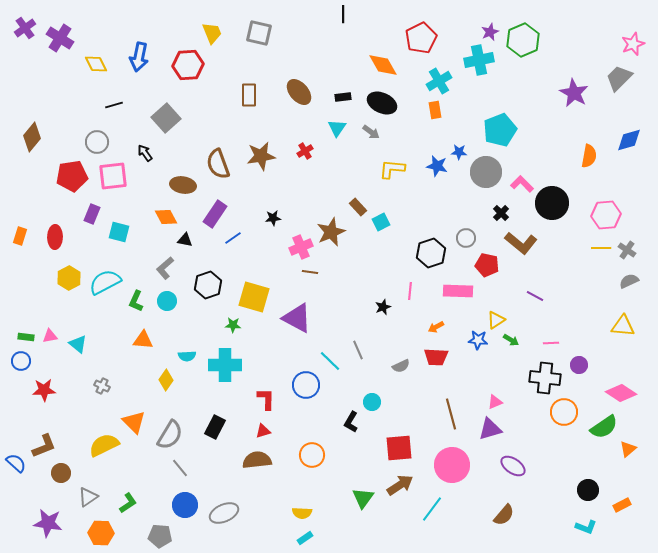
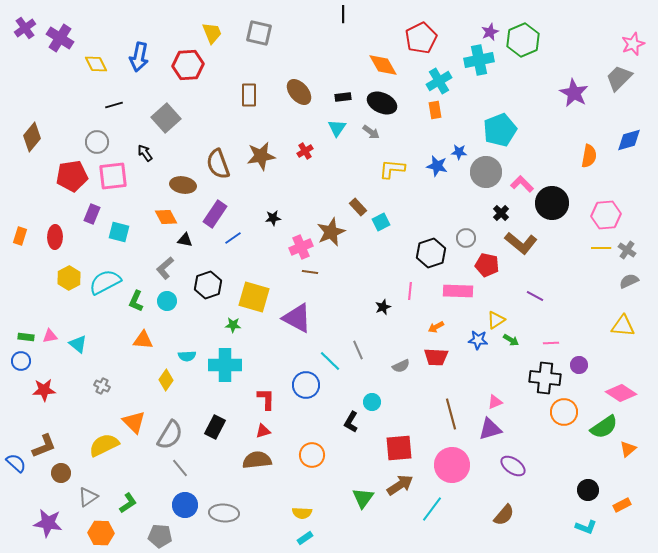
gray ellipse at (224, 513): rotated 28 degrees clockwise
